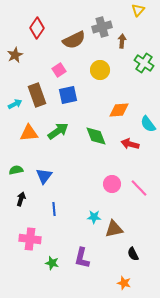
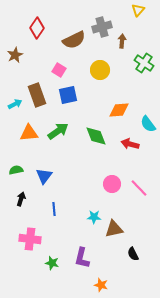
pink square: rotated 24 degrees counterclockwise
orange star: moved 23 px left, 2 px down
